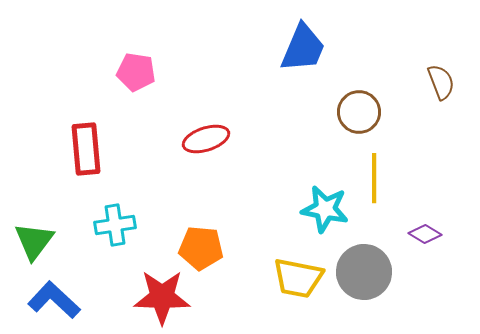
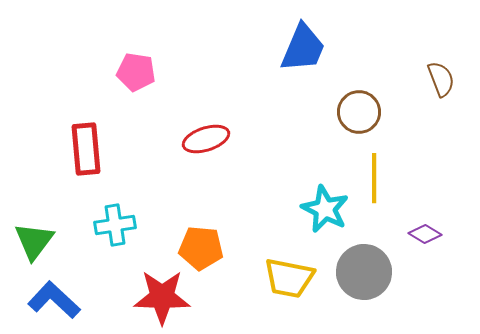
brown semicircle: moved 3 px up
cyan star: rotated 15 degrees clockwise
yellow trapezoid: moved 9 px left
